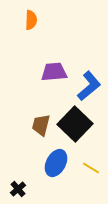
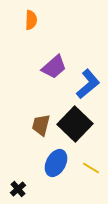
purple trapezoid: moved 5 px up; rotated 144 degrees clockwise
blue L-shape: moved 1 px left, 2 px up
